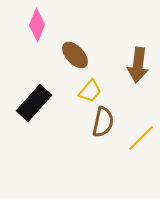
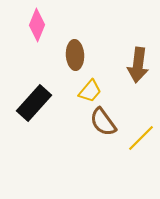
brown ellipse: rotated 40 degrees clockwise
brown semicircle: rotated 132 degrees clockwise
